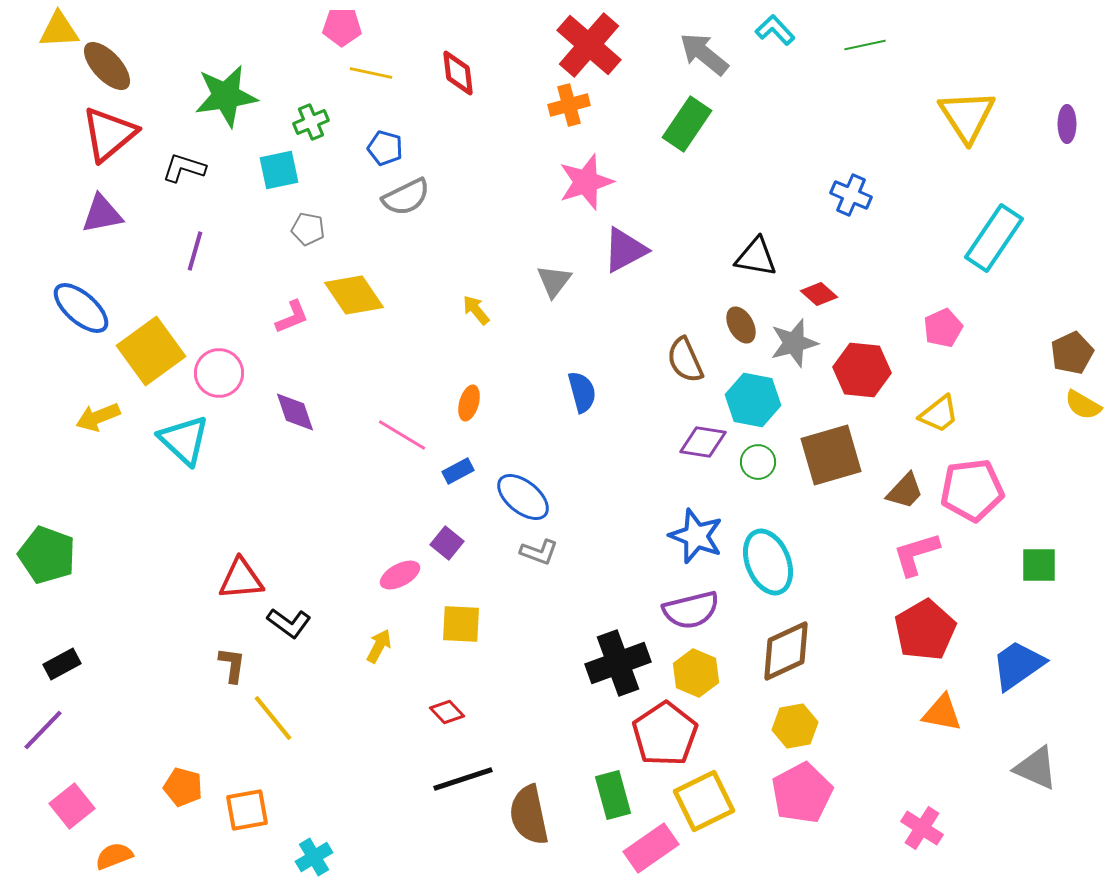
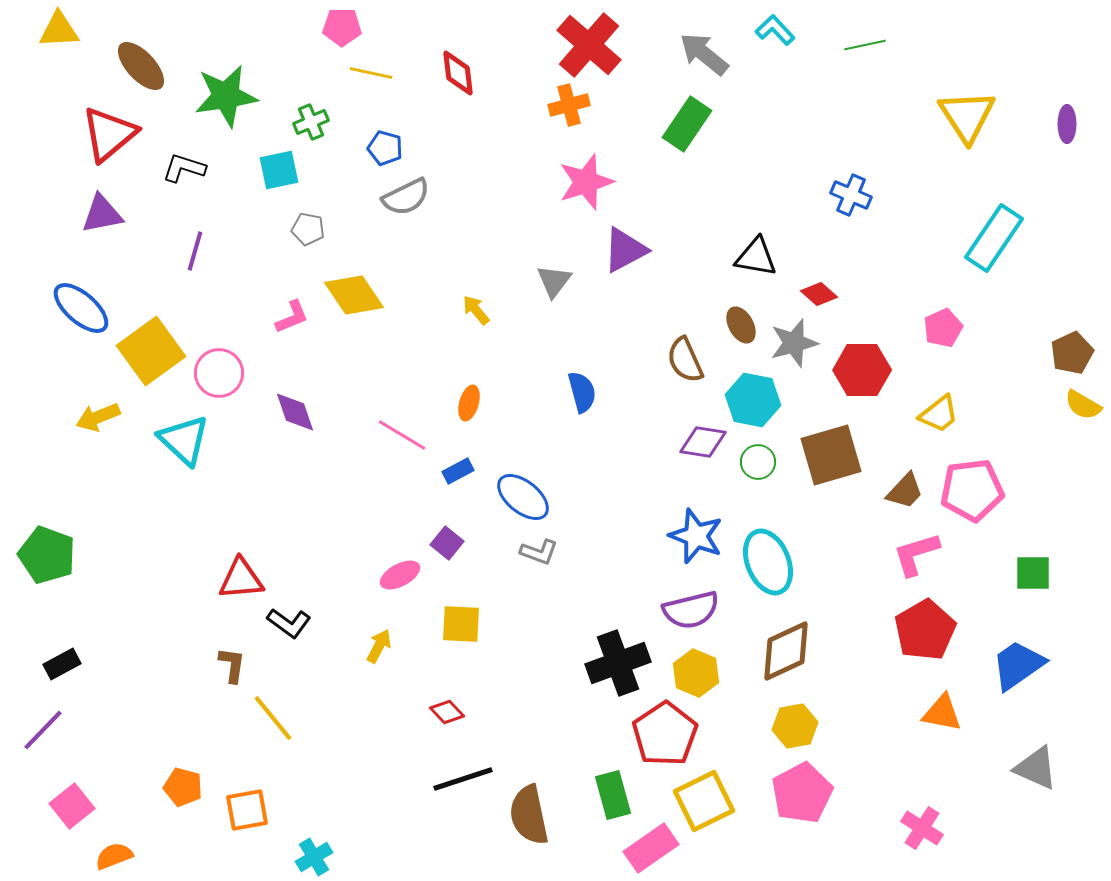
brown ellipse at (107, 66): moved 34 px right
red hexagon at (862, 370): rotated 6 degrees counterclockwise
green square at (1039, 565): moved 6 px left, 8 px down
